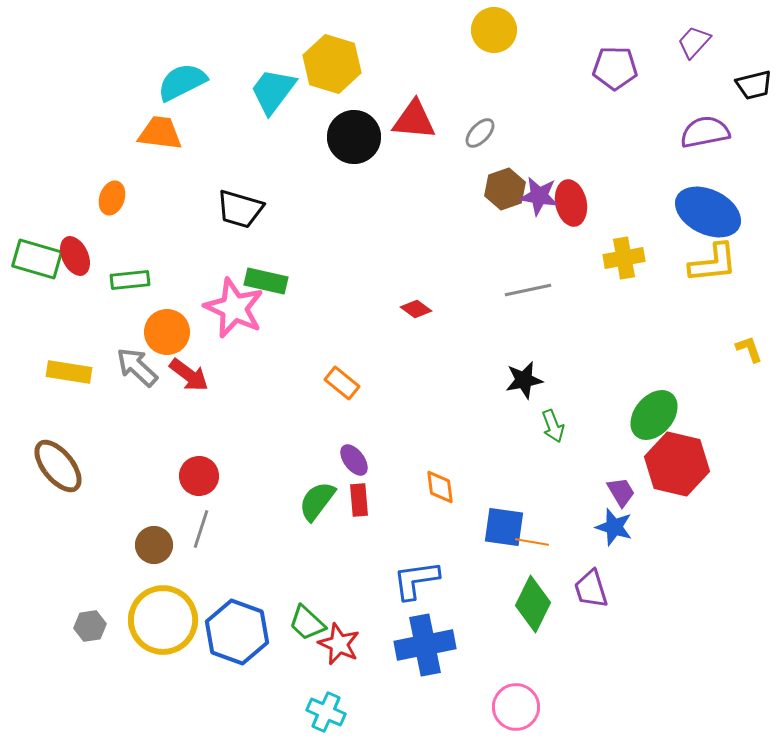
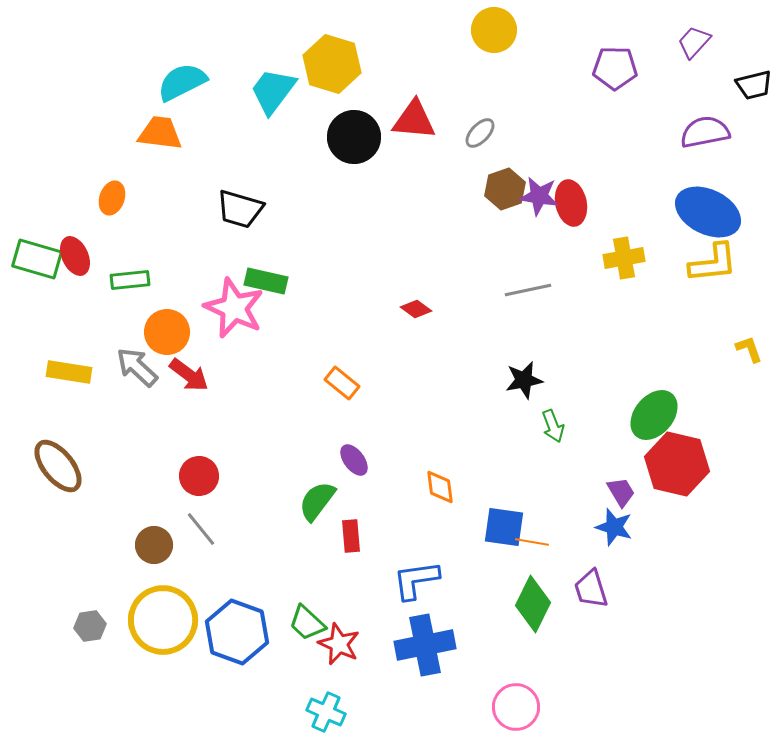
red rectangle at (359, 500): moved 8 px left, 36 px down
gray line at (201, 529): rotated 57 degrees counterclockwise
